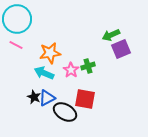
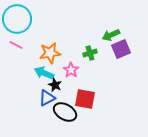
green cross: moved 2 px right, 13 px up
black star: moved 21 px right, 12 px up
